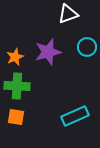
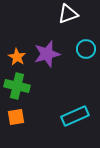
cyan circle: moved 1 px left, 2 px down
purple star: moved 1 px left, 2 px down
orange star: moved 2 px right; rotated 18 degrees counterclockwise
green cross: rotated 10 degrees clockwise
orange square: rotated 18 degrees counterclockwise
